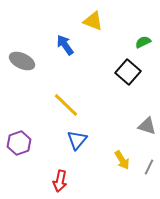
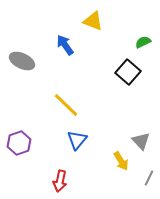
gray triangle: moved 6 px left, 15 px down; rotated 30 degrees clockwise
yellow arrow: moved 1 px left, 1 px down
gray line: moved 11 px down
